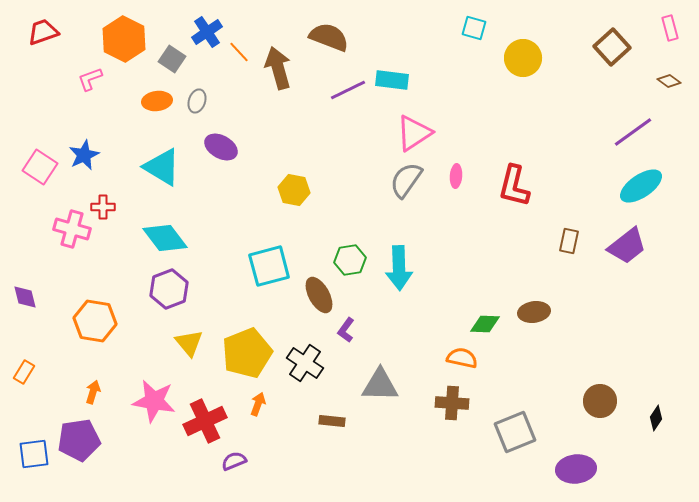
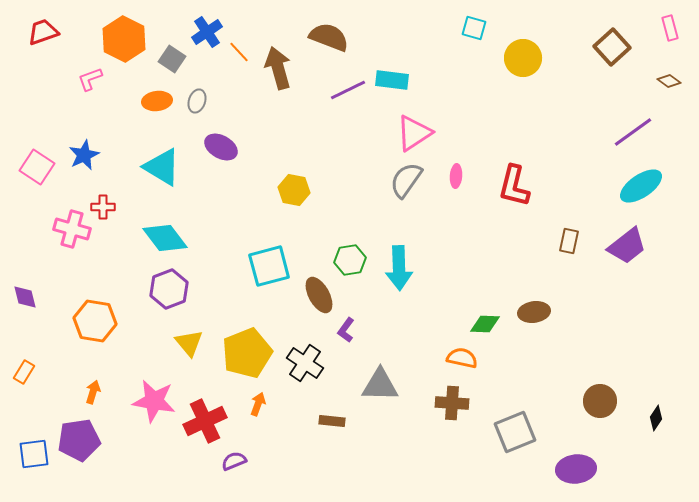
pink square at (40, 167): moved 3 px left
